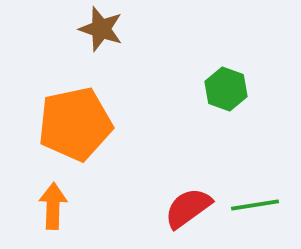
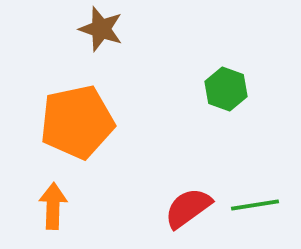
orange pentagon: moved 2 px right, 2 px up
